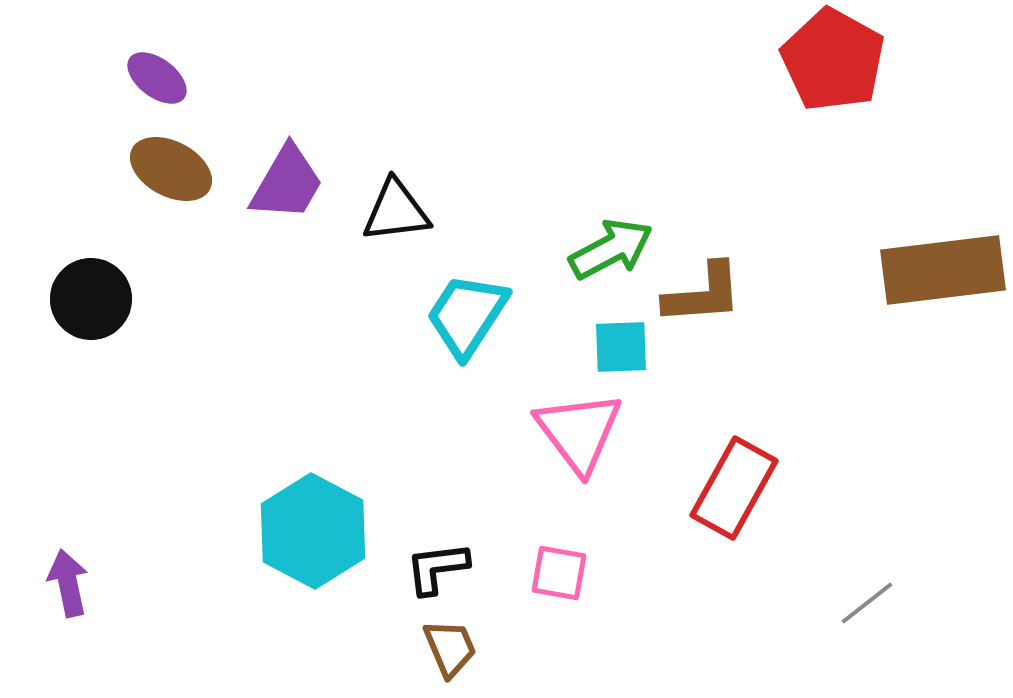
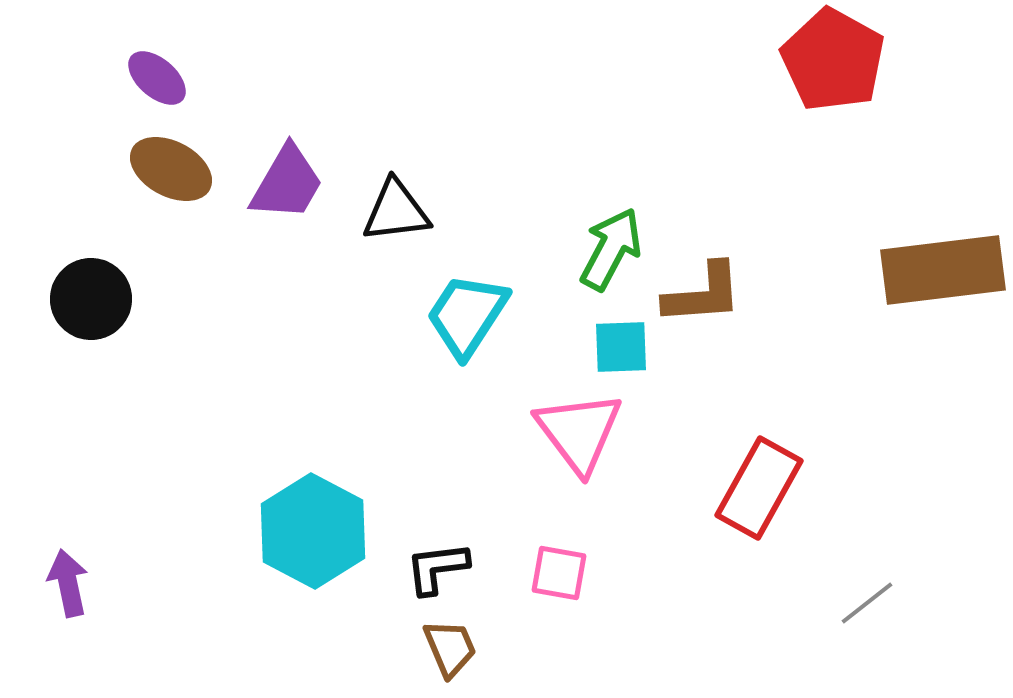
purple ellipse: rotated 4 degrees clockwise
green arrow: rotated 34 degrees counterclockwise
red rectangle: moved 25 px right
